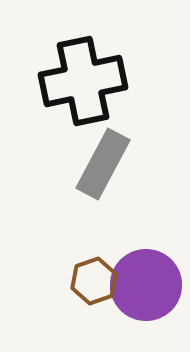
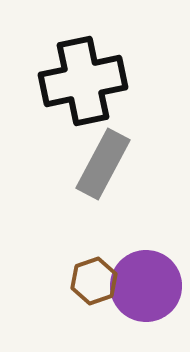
purple circle: moved 1 px down
